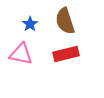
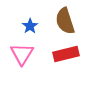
blue star: moved 2 px down
pink triangle: moved 1 px right; rotated 50 degrees clockwise
